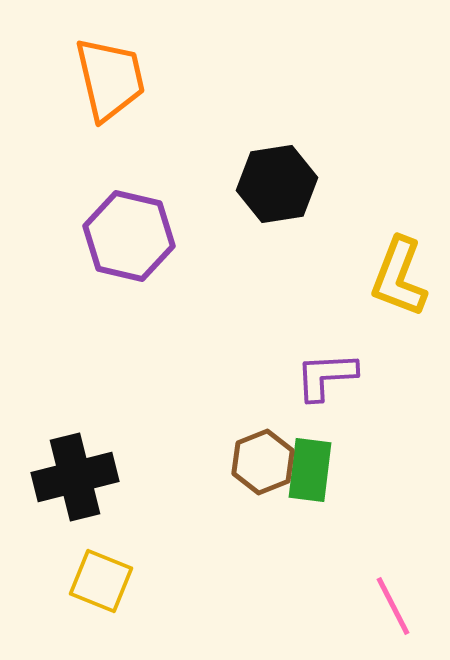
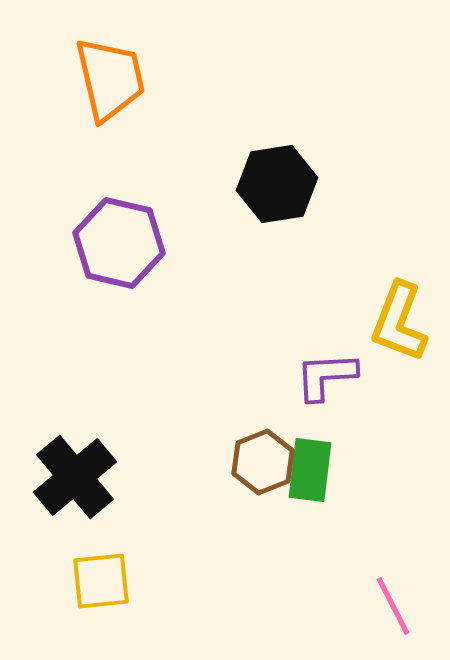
purple hexagon: moved 10 px left, 7 px down
yellow L-shape: moved 45 px down
black cross: rotated 26 degrees counterclockwise
yellow square: rotated 28 degrees counterclockwise
